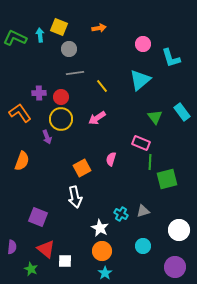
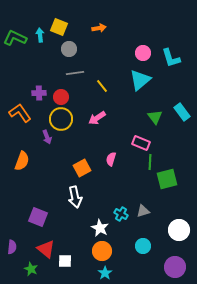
pink circle: moved 9 px down
